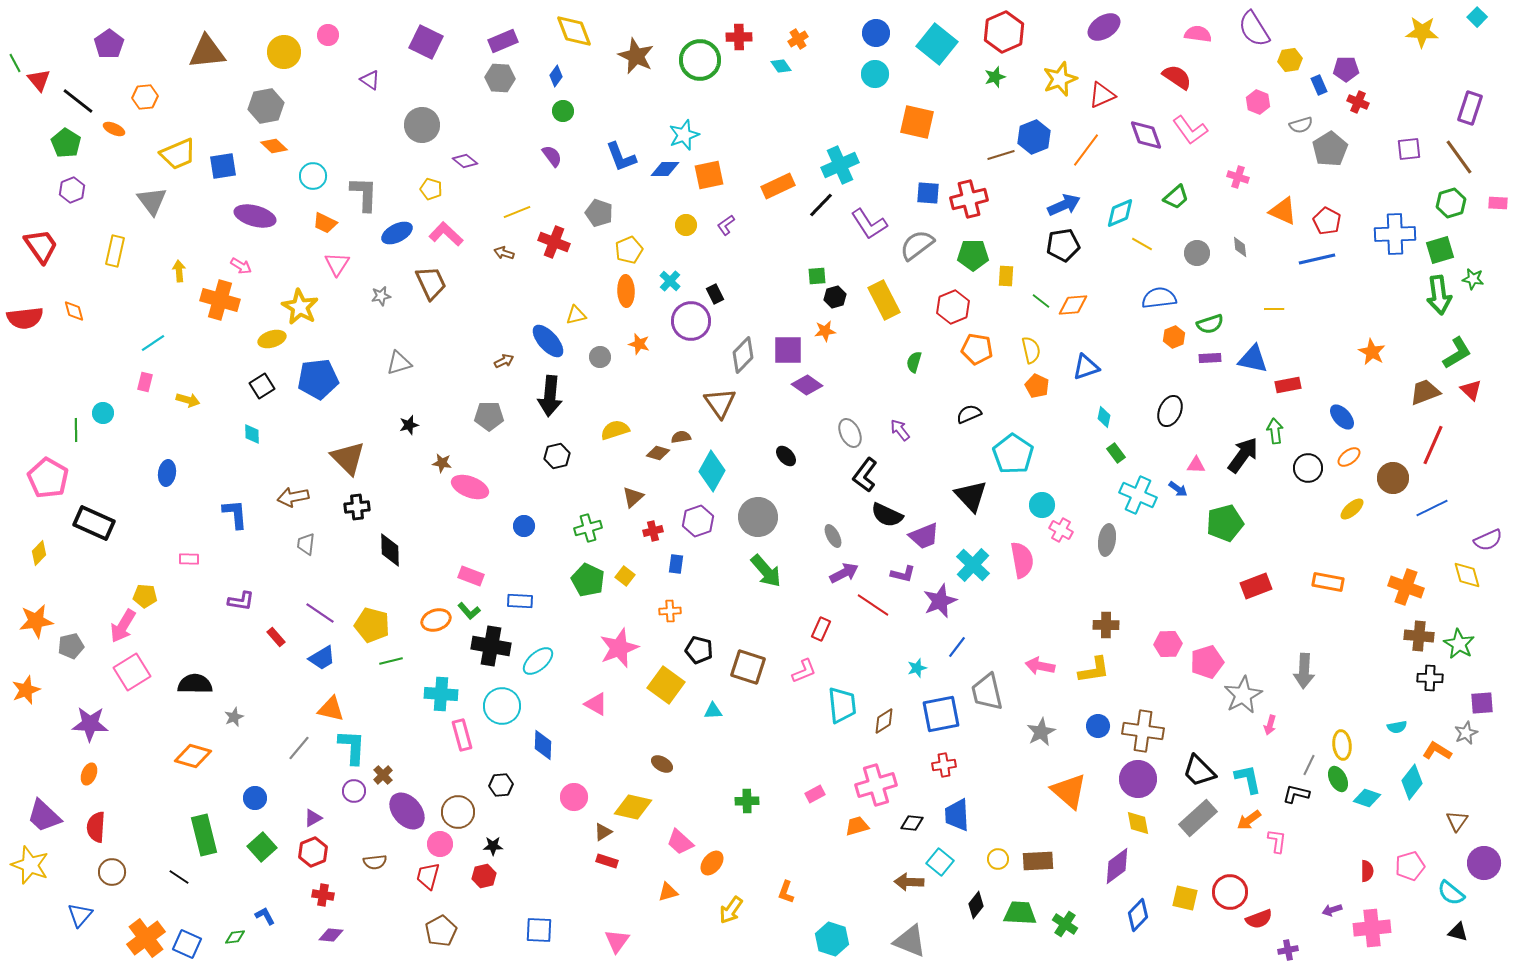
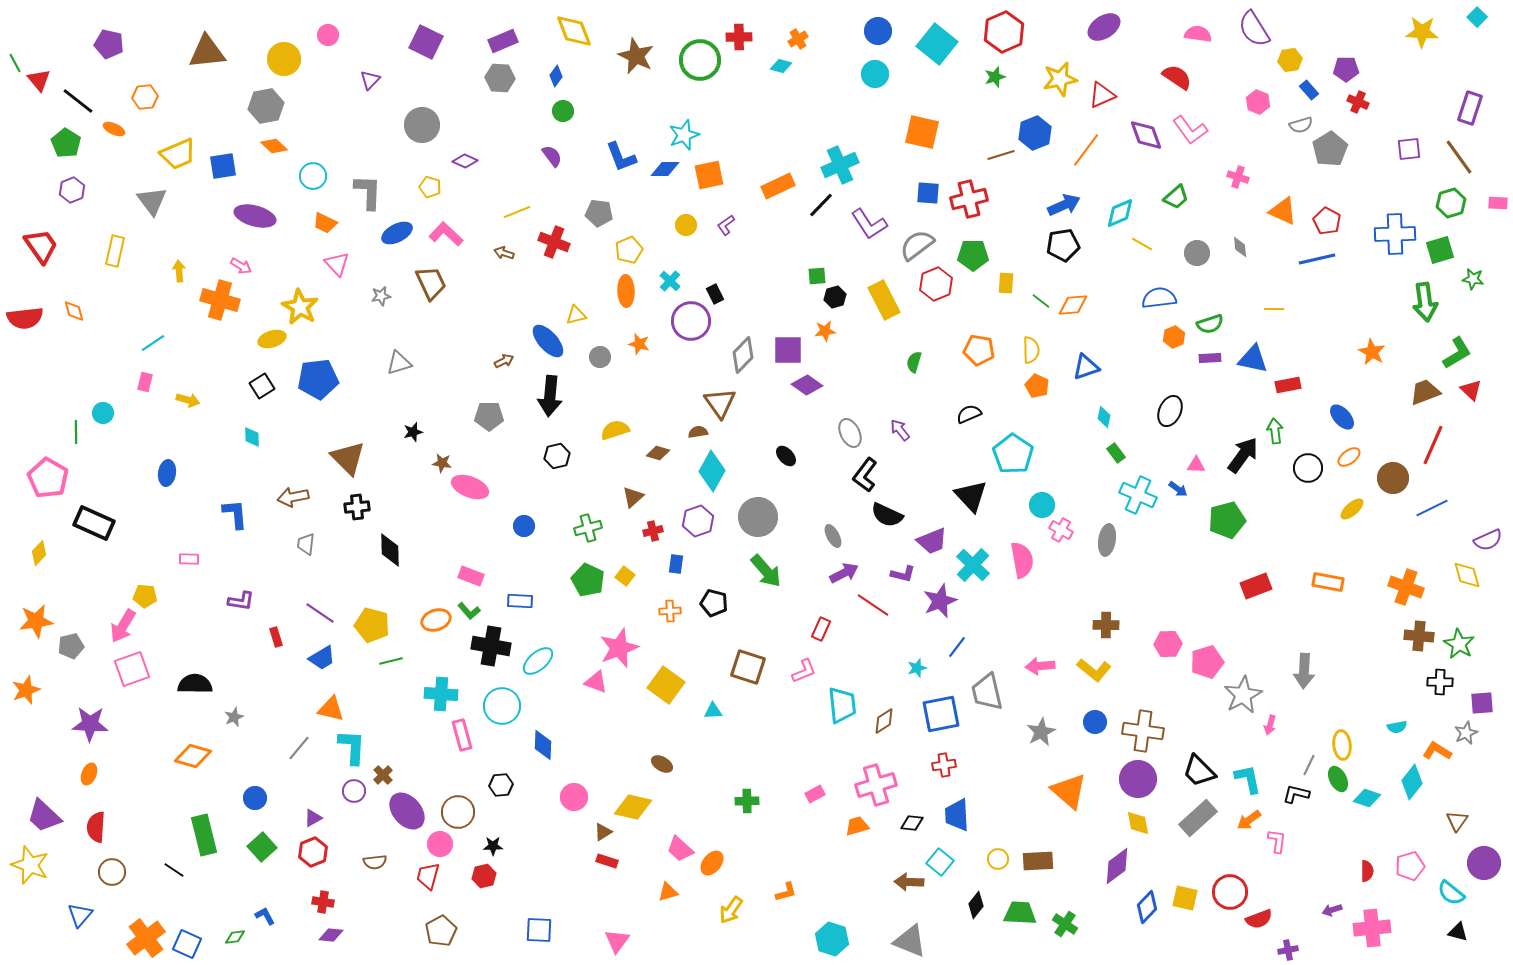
blue circle at (876, 33): moved 2 px right, 2 px up
purple pentagon at (109, 44): rotated 24 degrees counterclockwise
yellow circle at (284, 52): moved 7 px down
cyan diamond at (781, 66): rotated 40 degrees counterclockwise
yellow star at (1060, 79): rotated 8 degrees clockwise
purple triangle at (370, 80): rotated 40 degrees clockwise
blue rectangle at (1319, 85): moved 10 px left, 5 px down; rotated 18 degrees counterclockwise
orange square at (917, 122): moved 5 px right, 10 px down
blue hexagon at (1034, 137): moved 1 px right, 4 px up
purple diamond at (465, 161): rotated 15 degrees counterclockwise
yellow pentagon at (431, 189): moved 1 px left, 2 px up
gray L-shape at (364, 194): moved 4 px right, 2 px up
gray pentagon at (599, 213): rotated 12 degrees counterclockwise
pink triangle at (337, 264): rotated 16 degrees counterclockwise
yellow rectangle at (1006, 276): moved 7 px down
green arrow at (1439, 295): moved 14 px left, 7 px down
red hexagon at (953, 307): moved 17 px left, 23 px up
orange pentagon at (977, 349): moved 2 px right, 1 px down
yellow semicircle at (1031, 350): rotated 12 degrees clockwise
black star at (409, 425): moved 4 px right, 7 px down
green line at (76, 430): moved 2 px down
cyan diamond at (252, 434): moved 3 px down
brown semicircle at (681, 437): moved 17 px right, 5 px up
green pentagon at (1225, 523): moved 2 px right, 3 px up
purple trapezoid at (924, 536): moved 8 px right, 5 px down
red rectangle at (276, 637): rotated 24 degrees clockwise
black pentagon at (699, 650): moved 15 px right, 47 px up
pink arrow at (1040, 666): rotated 16 degrees counterclockwise
yellow L-shape at (1094, 670): rotated 48 degrees clockwise
pink square at (132, 672): moved 3 px up; rotated 12 degrees clockwise
black cross at (1430, 678): moved 10 px right, 4 px down
pink triangle at (596, 704): moved 22 px up; rotated 10 degrees counterclockwise
blue circle at (1098, 726): moved 3 px left, 4 px up
pink trapezoid at (680, 842): moved 7 px down
black line at (179, 877): moved 5 px left, 7 px up
orange L-shape at (786, 892): rotated 125 degrees counterclockwise
red cross at (323, 895): moved 7 px down
blue diamond at (1138, 915): moved 9 px right, 8 px up
